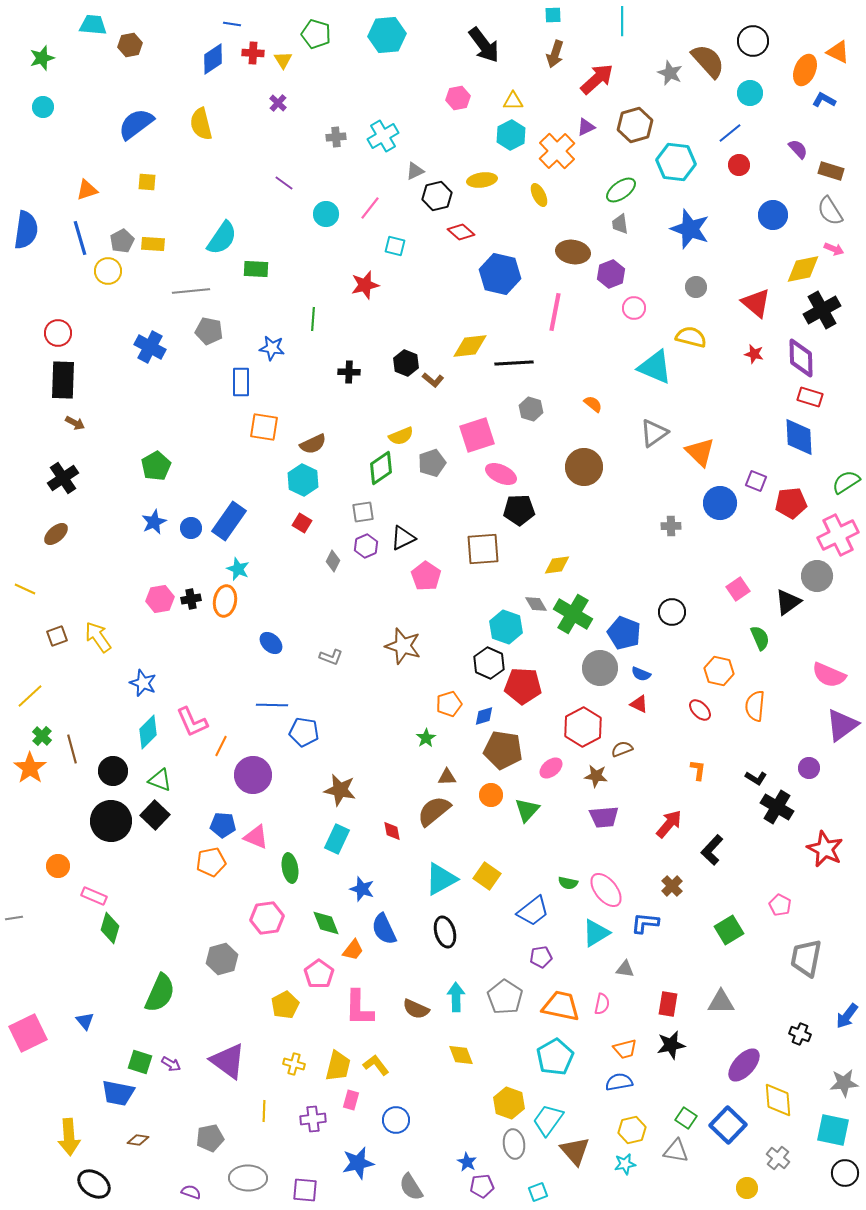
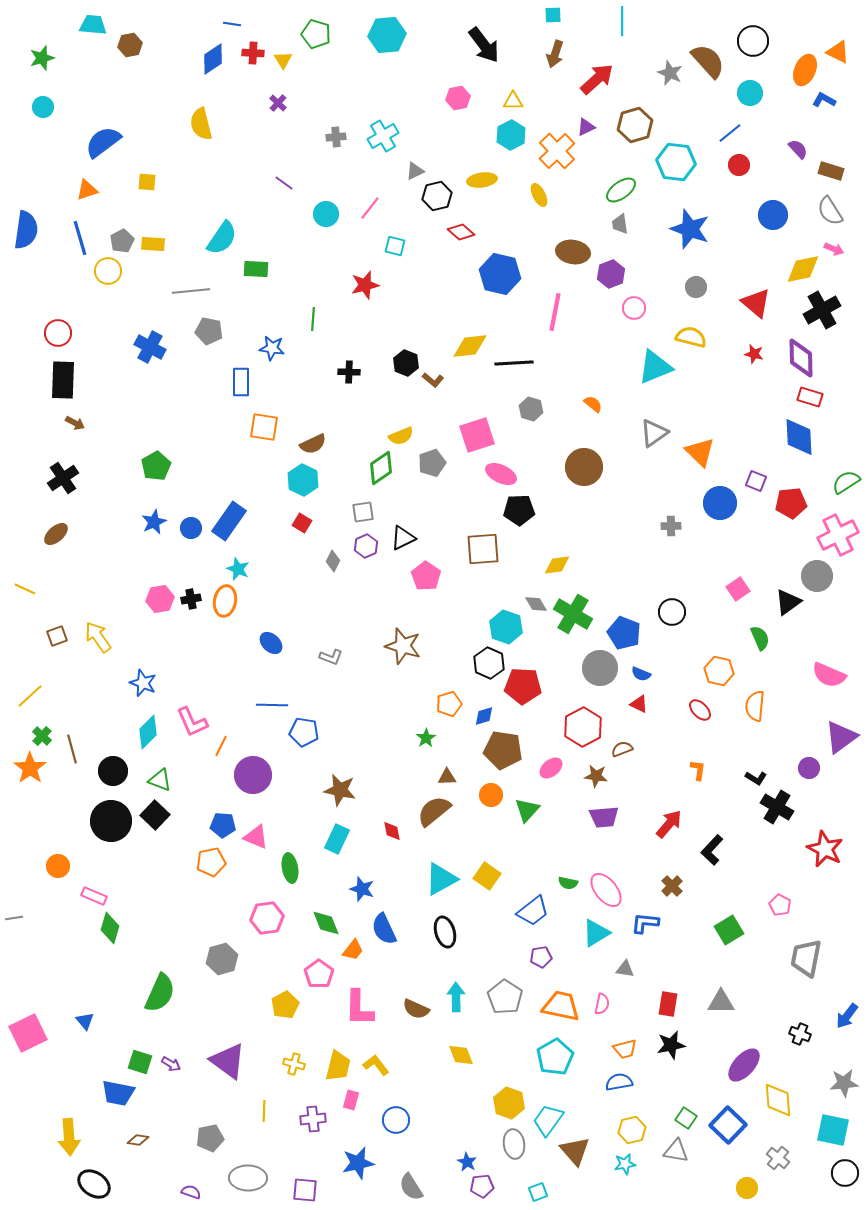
blue semicircle at (136, 124): moved 33 px left, 18 px down
cyan triangle at (655, 367): rotated 45 degrees counterclockwise
purple triangle at (842, 725): moved 1 px left, 12 px down
